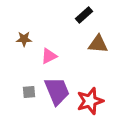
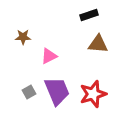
black rectangle: moved 5 px right; rotated 24 degrees clockwise
brown star: moved 1 px left, 2 px up
gray square: rotated 24 degrees counterclockwise
red star: moved 3 px right, 7 px up
